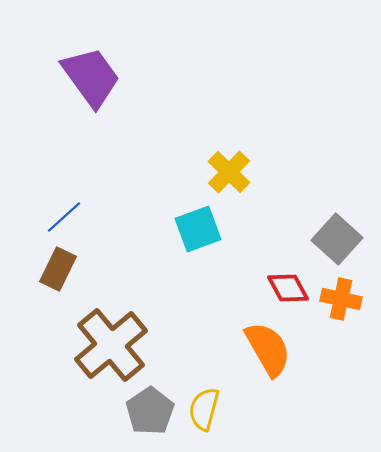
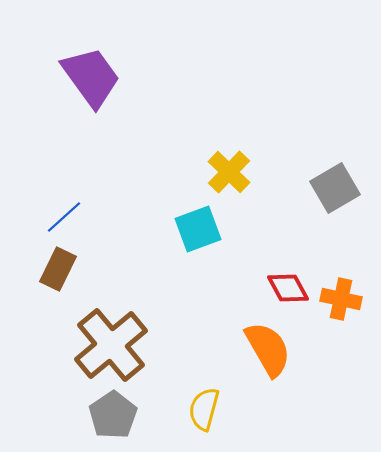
gray square: moved 2 px left, 51 px up; rotated 18 degrees clockwise
gray pentagon: moved 37 px left, 4 px down
